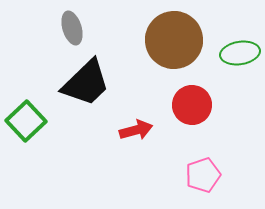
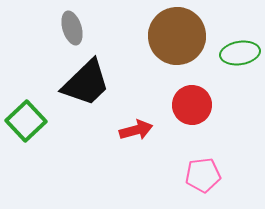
brown circle: moved 3 px right, 4 px up
pink pentagon: rotated 12 degrees clockwise
